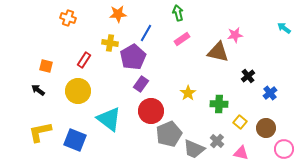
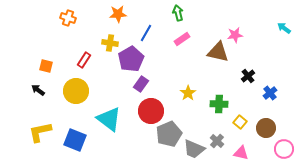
purple pentagon: moved 2 px left, 2 px down
yellow circle: moved 2 px left
